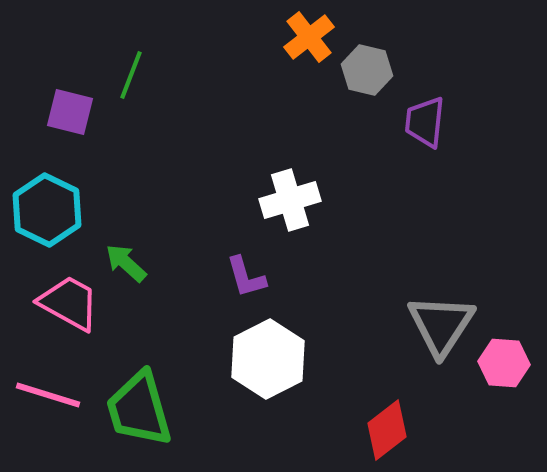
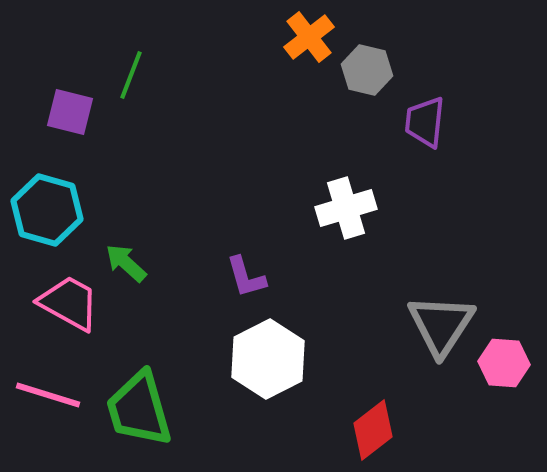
white cross: moved 56 px right, 8 px down
cyan hexagon: rotated 10 degrees counterclockwise
red diamond: moved 14 px left
